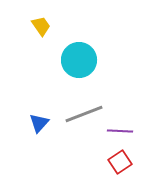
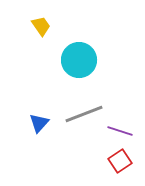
purple line: rotated 15 degrees clockwise
red square: moved 1 px up
